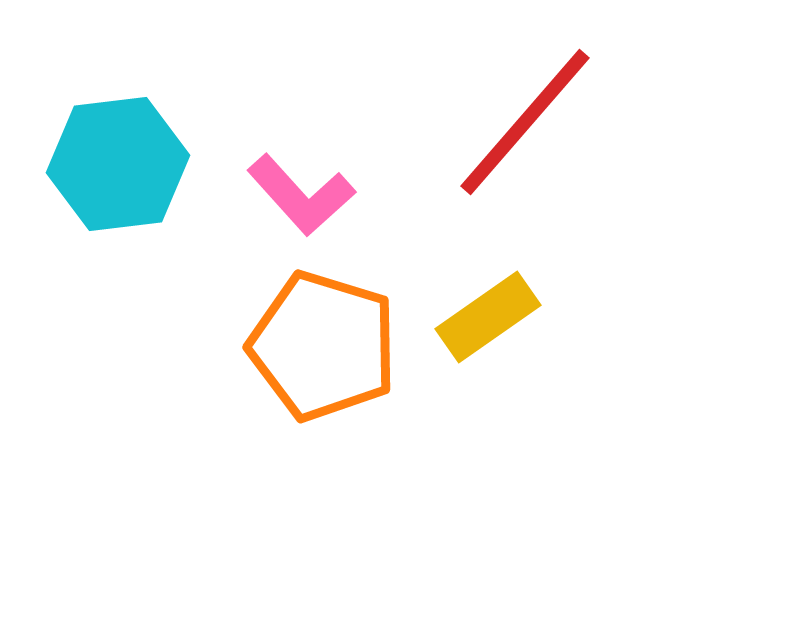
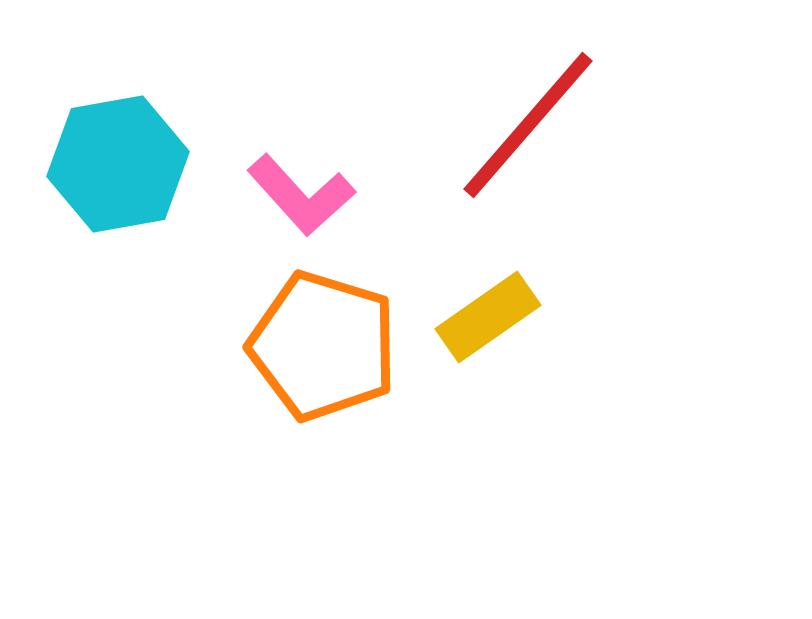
red line: moved 3 px right, 3 px down
cyan hexagon: rotated 3 degrees counterclockwise
